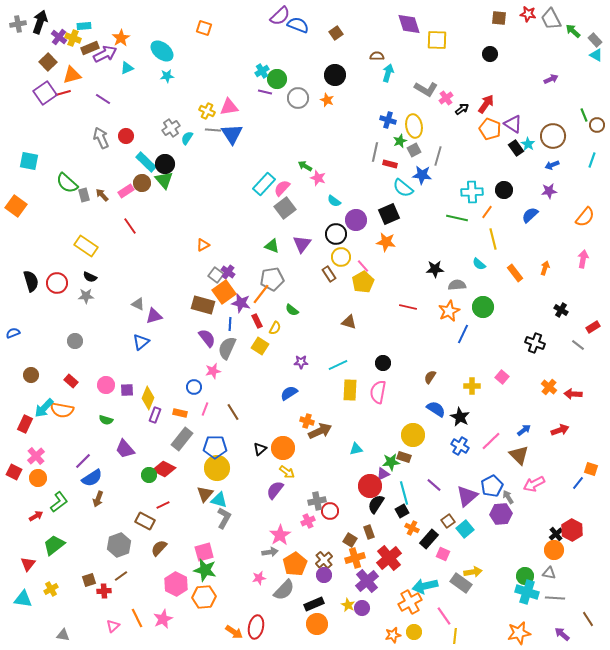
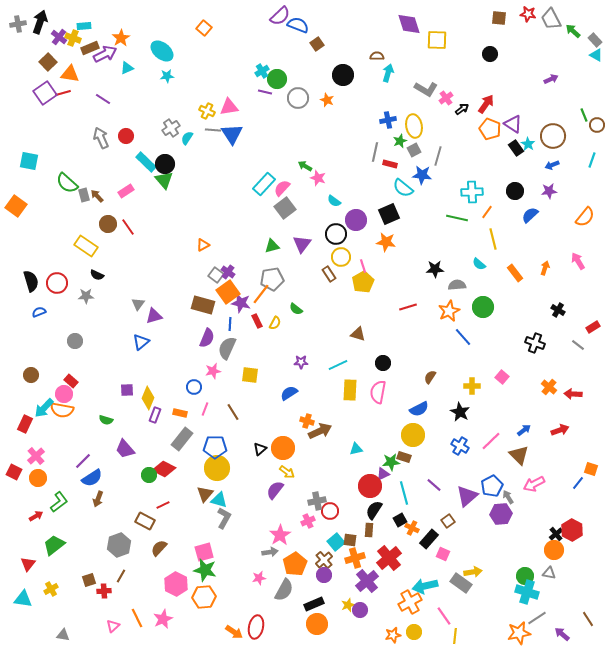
orange square at (204, 28): rotated 21 degrees clockwise
brown square at (336, 33): moved 19 px left, 11 px down
orange triangle at (72, 75): moved 2 px left, 1 px up; rotated 24 degrees clockwise
black circle at (335, 75): moved 8 px right
blue cross at (388, 120): rotated 28 degrees counterclockwise
brown circle at (142, 183): moved 34 px left, 41 px down
black circle at (504, 190): moved 11 px right, 1 px down
brown arrow at (102, 195): moved 5 px left, 1 px down
red line at (130, 226): moved 2 px left, 1 px down
green triangle at (272, 246): rotated 35 degrees counterclockwise
pink arrow at (583, 259): moved 5 px left, 2 px down; rotated 42 degrees counterclockwise
pink line at (363, 266): rotated 24 degrees clockwise
black semicircle at (90, 277): moved 7 px right, 2 px up
orange square at (224, 292): moved 4 px right
gray triangle at (138, 304): rotated 40 degrees clockwise
red line at (408, 307): rotated 30 degrees counterclockwise
green semicircle at (292, 310): moved 4 px right, 1 px up
black cross at (561, 310): moved 3 px left
brown triangle at (349, 322): moved 9 px right, 12 px down
yellow semicircle at (275, 328): moved 5 px up
blue semicircle at (13, 333): moved 26 px right, 21 px up
blue line at (463, 334): moved 3 px down; rotated 66 degrees counterclockwise
purple semicircle at (207, 338): rotated 60 degrees clockwise
yellow square at (260, 346): moved 10 px left, 29 px down; rotated 24 degrees counterclockwise
pink circle at (106, 385): moved 42 px left, 9 px down
blue semicircle at (436, 409): moved 17 px left; rotated 120 degrees clockwise
black star at (460, 417): moved 5 px up
black semicircle at (376, 504): moved 2 px left, 6 px down
black square at (402, 511): moved 2 px left, 9 px down
cyan square at (465, 529): moved 129 px left, 13 px down
brown rectangle at (369, 532): moved 2 px up; rotated 24 degrees clockwise
brown square at (350, 540): rotated 24 degrees counterclockwise
brown line at (121, 576): rotated 24 degrees counterclockwise
gray semicircle at (284, 590): rotated 15 degrees counterclockwise
gray line at (555, 598): moved 18 px left, 20 px down; rotated 36 degrees counterclockwise
yellow star at (348, 605): rotated 24 degrees clockwise
purple circle at (362, 608): moved 2 px left, 2 px down
